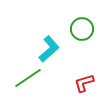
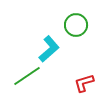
green circle: moved 6 px left, 4 px up
green line: moved 1 px left, 2 px up
